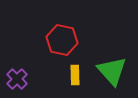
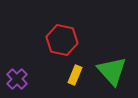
yellow rectangle: rotated 24 degrees clockwise
